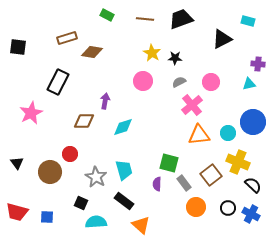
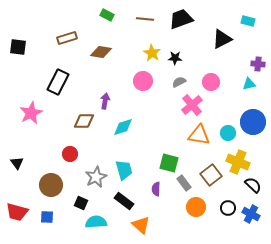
brown diamond at (92, 52): moved 9 px right
orange triangle at (199, 135): rotated 15 degrees clockwise
brown circle at (50, 172): moved 1 px right, 13 px down
gray star at (96, 177): rotated 15 degrees clockwise
purple semicircle at (157, 184): moved 1 px left, 5 px down
